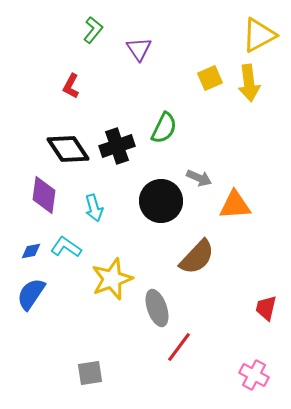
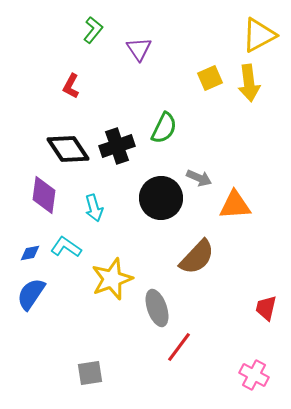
black circle: moved 3 px up
blue diamond: moved 1 px left, 2 px down
